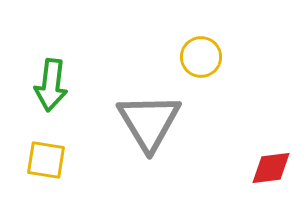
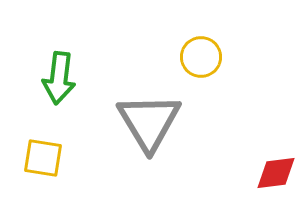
green arrow: moved 8 px right, 7 px up
yellow square: moved 3 px left, 2 px up
red diamond: moved 5 px right, 5 px down
